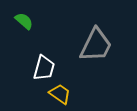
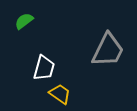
green semicircle: rotated 78 degrees counterclockwise
gray trapezoid: moved 12 px right, 5 px down
